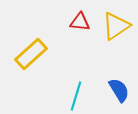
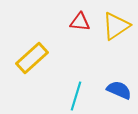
yellow rectangle: moved 1 px right, 4 px down
blue semicircle: rotated 35 degrees counterclockwise
